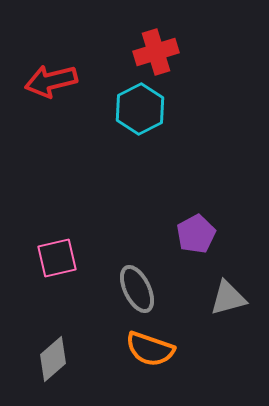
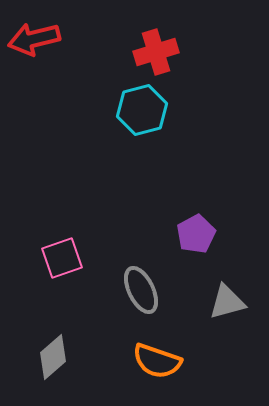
red arrow: moved 17 px left, 42 px up
cyan hexagon: moved 2 px right, 1 px down; rotated 12 degrees clockwise
pink square: moved 5 px right; rotated 6 degrees counterclockwise
gray ellipse: moved 4 px right, 1 px down
gray triangle: moved 1 px left, 4 px down
orange semicircle: moved 7 px right, 12 px down
gray diamond: moved 2 px up
